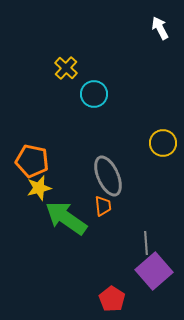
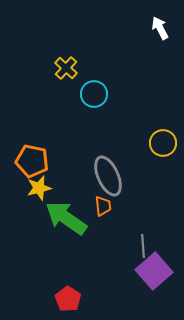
gray line: moved 3 px left, 3 px down
red pentagon: moved 44 px left
